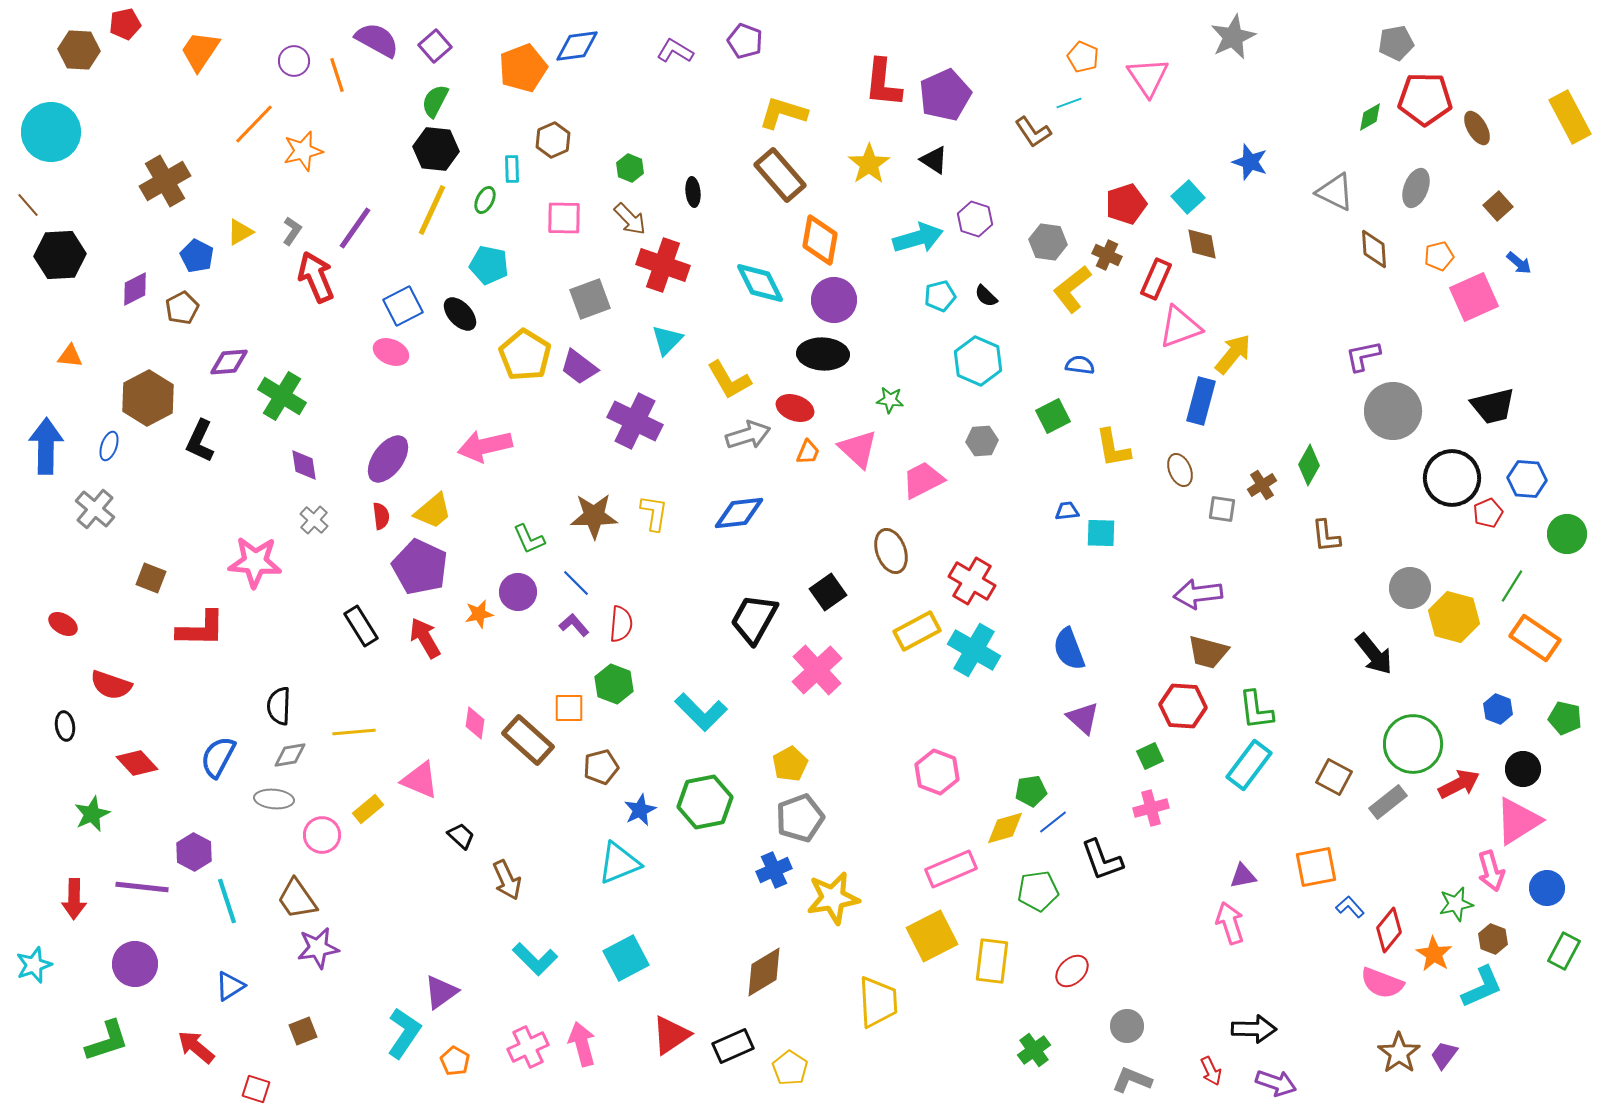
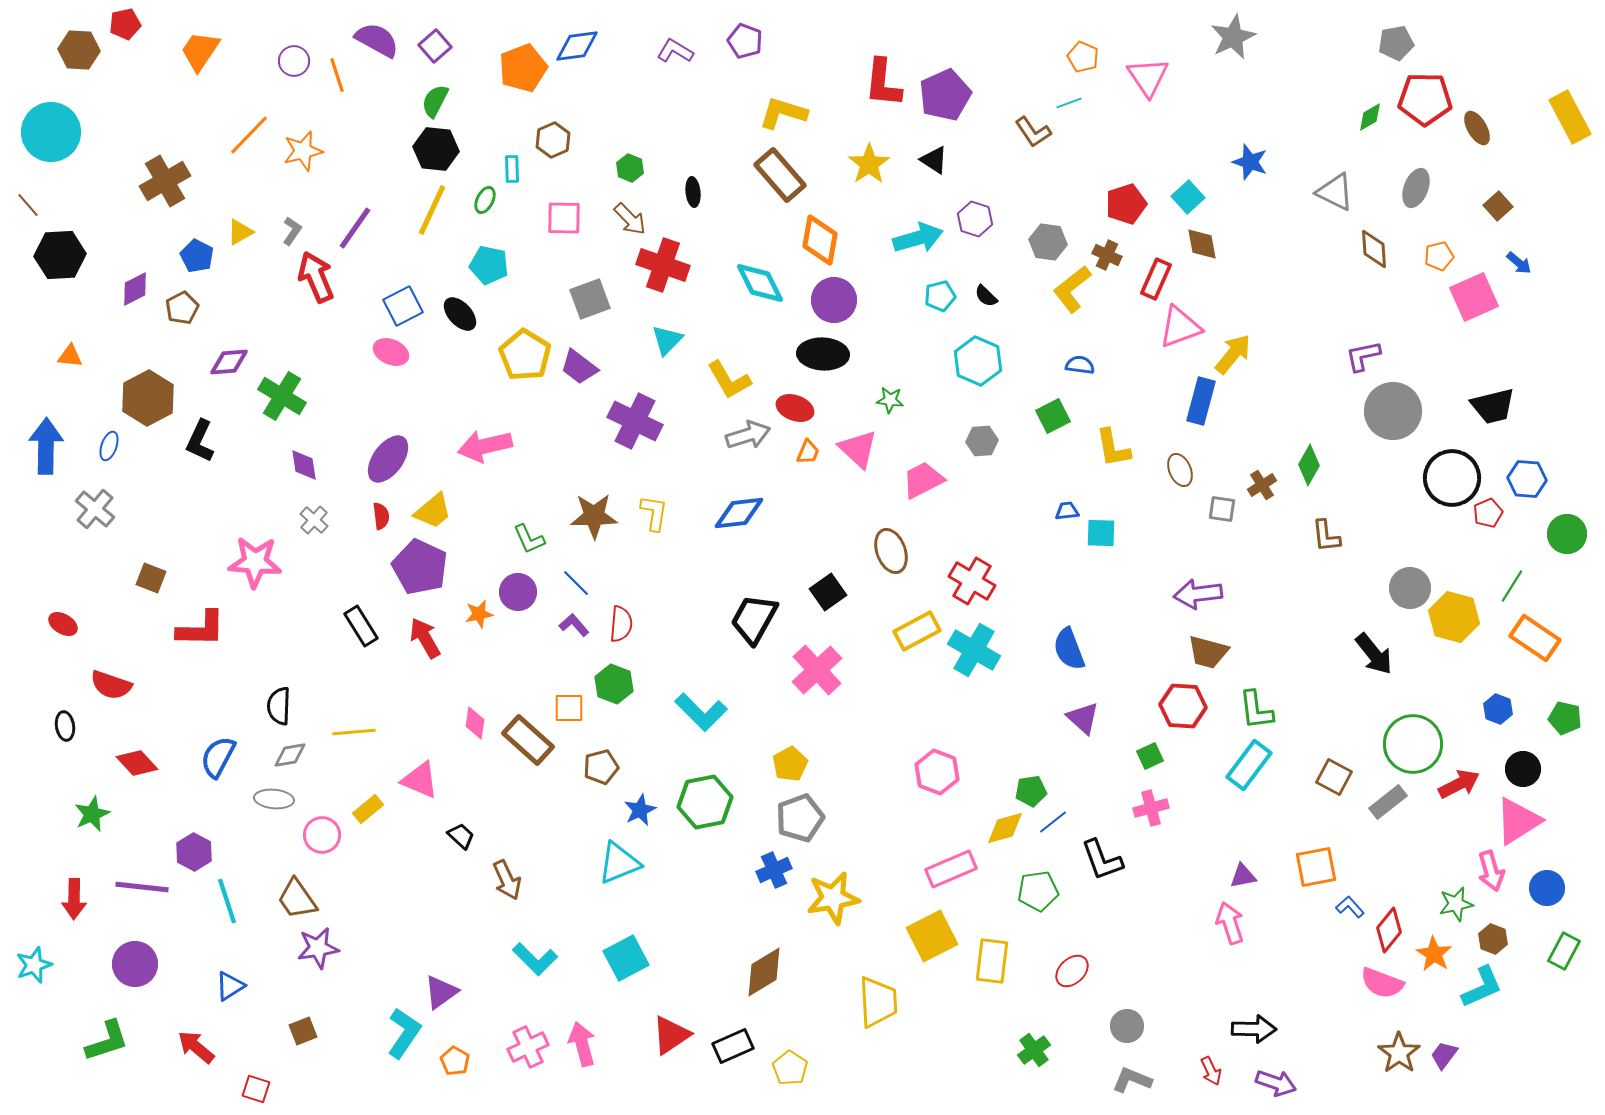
orange line at (254, 124): moved 5 px left, 11 px down
